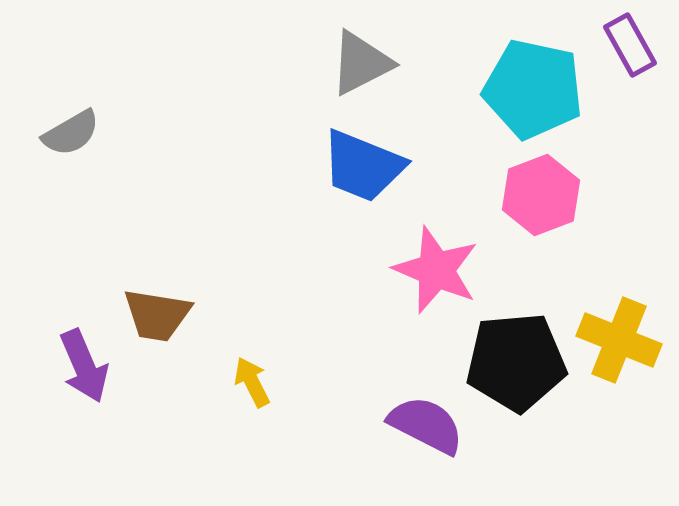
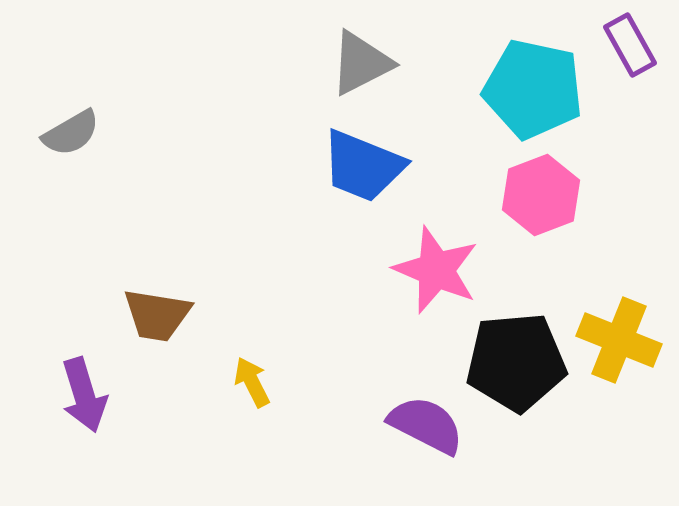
purple arrow: moved 29 px down; rotated 6 degrees clockwise
